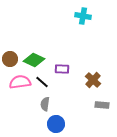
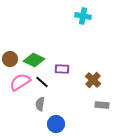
pink semicircle: rotated 25 degrees counterclockwise
gray semicircle: moved 5 px left
